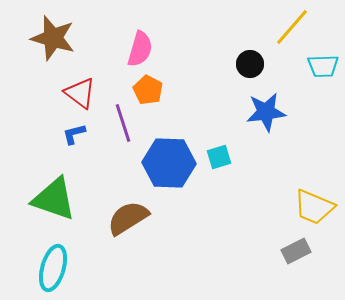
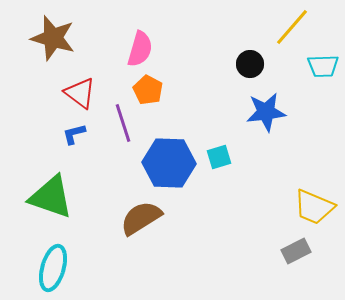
green triangle: moved 3 px left, 2 px up
brown semicircle: moved 13 px right
